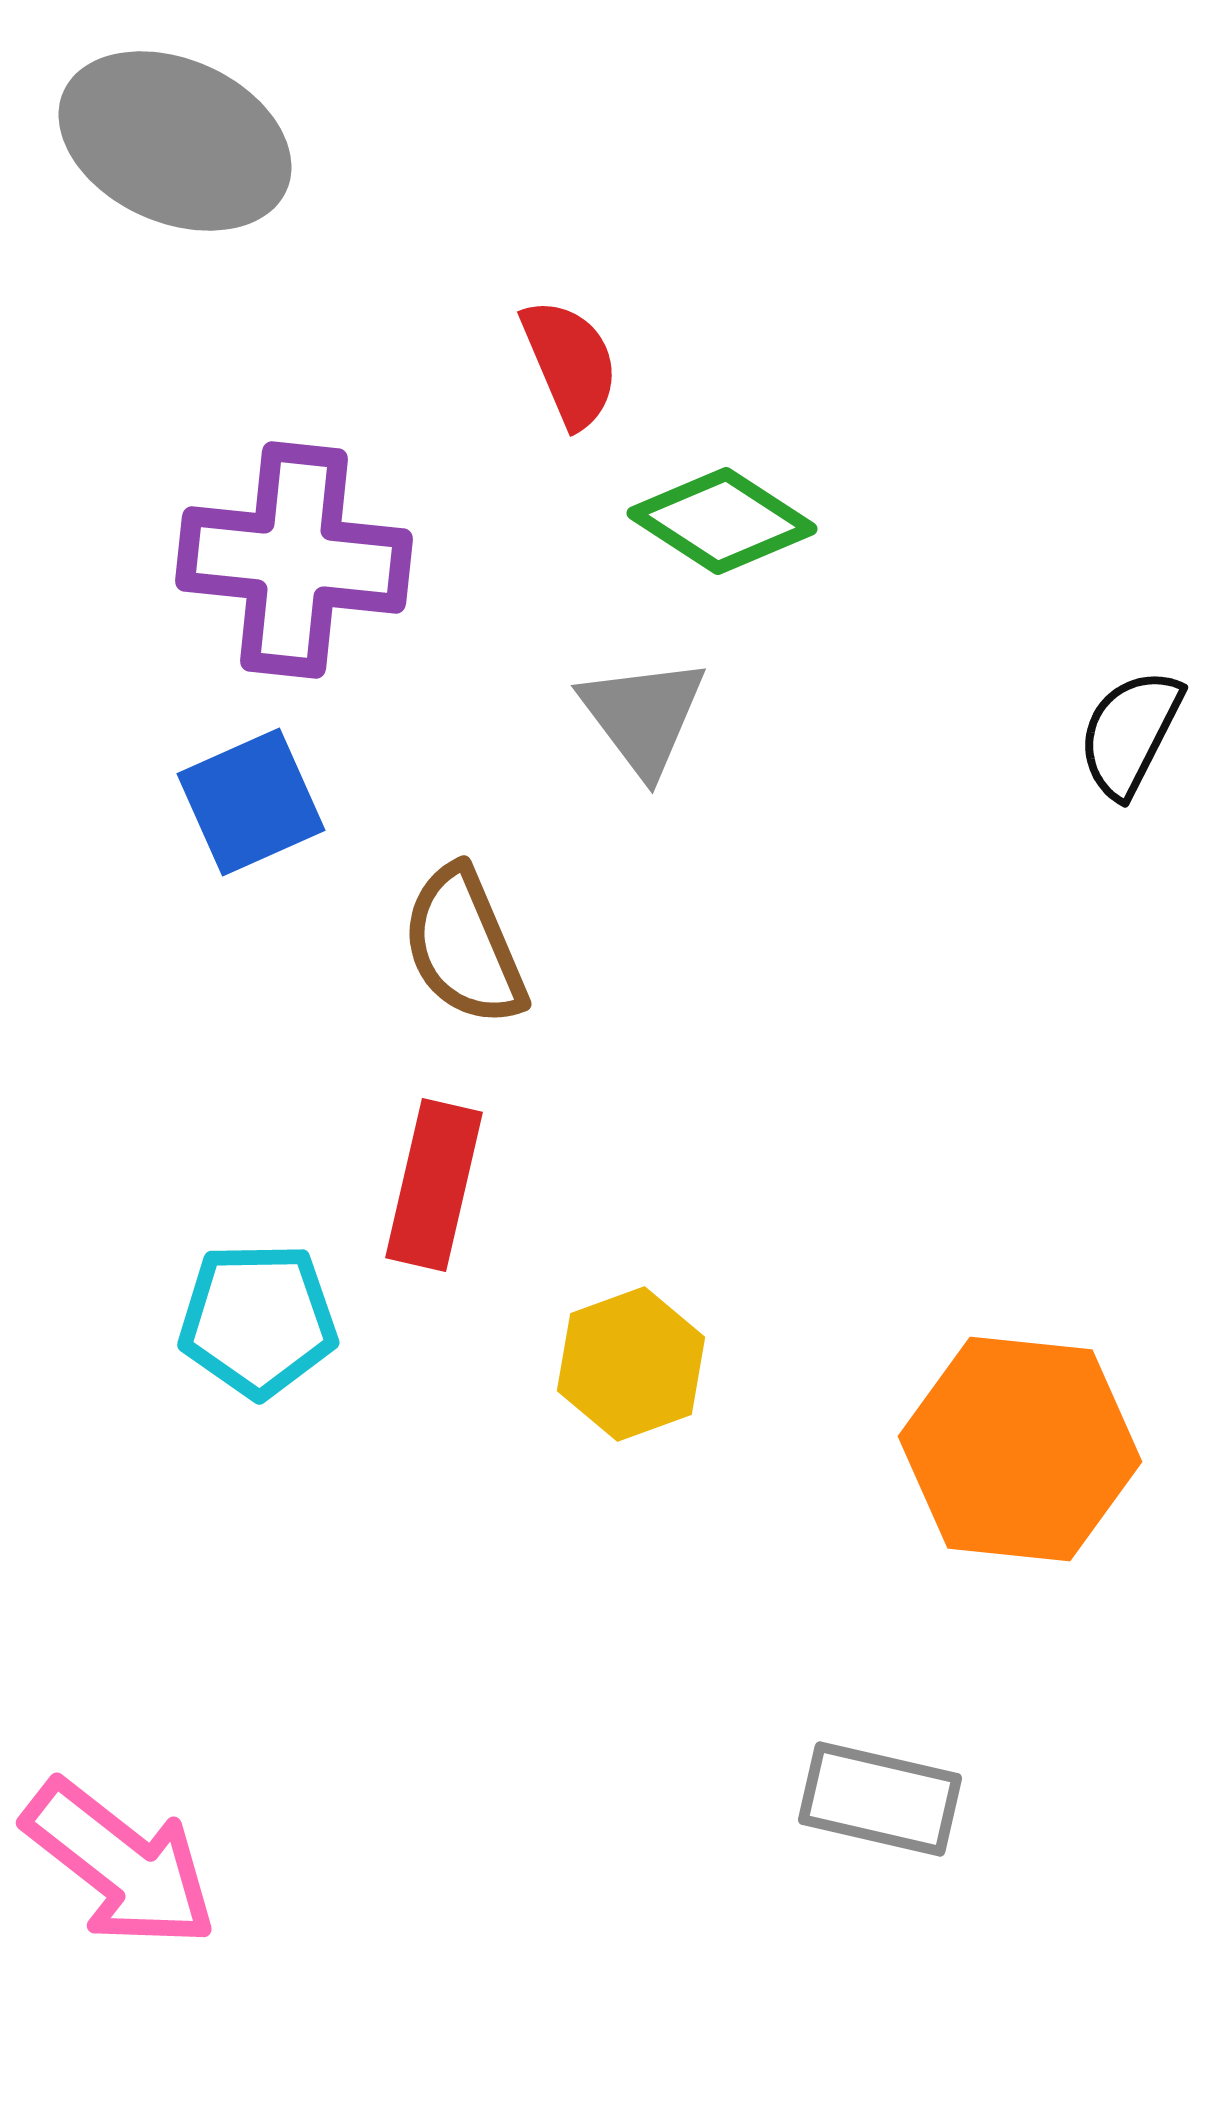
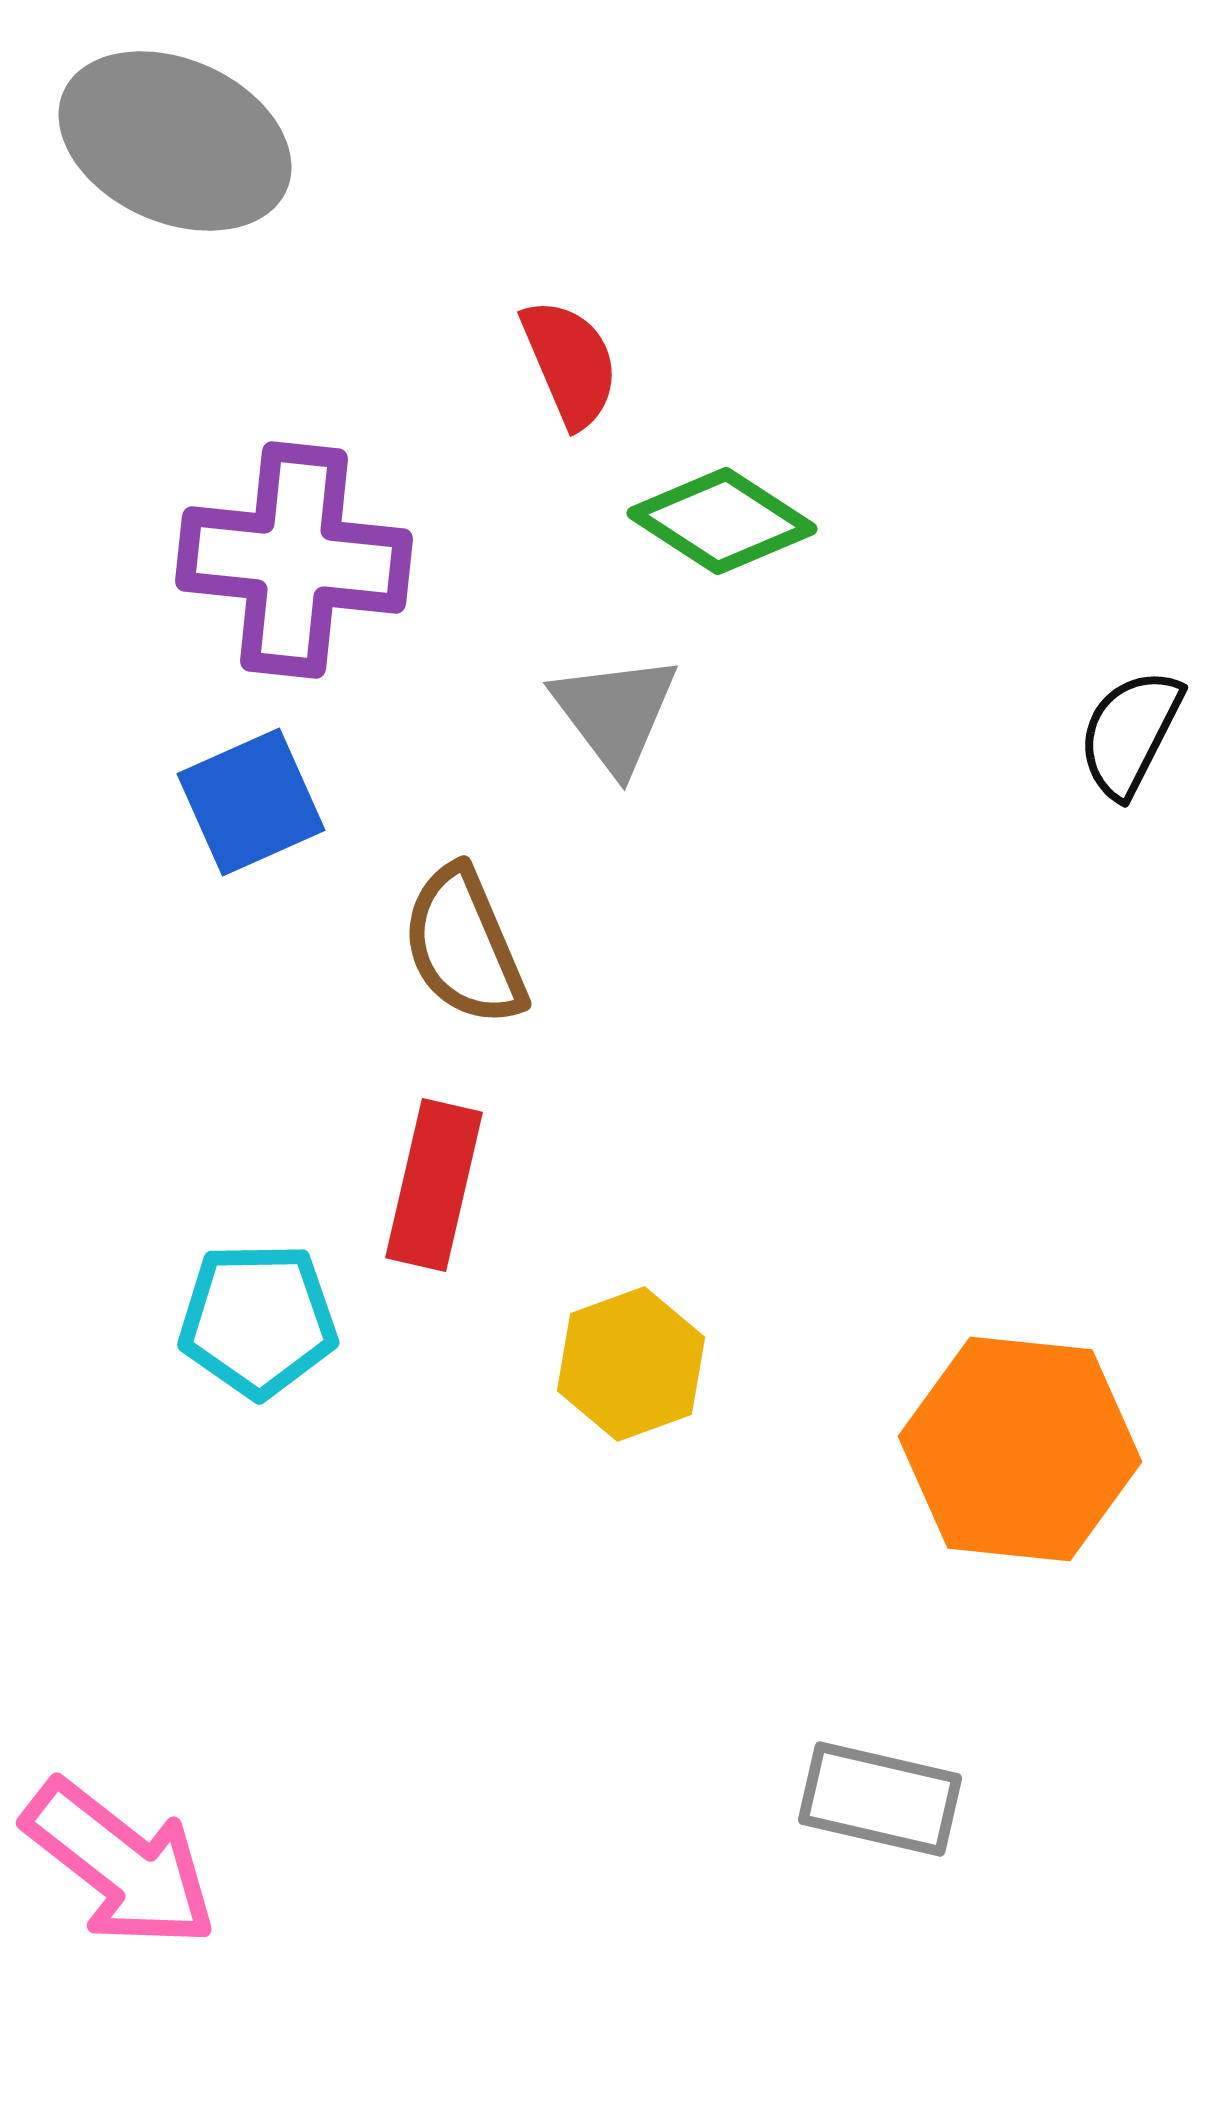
gray triangle: moved 28 px left, 3 px up
